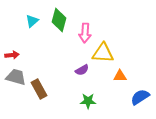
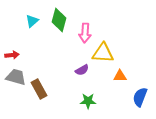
blue semicircle: rotated 36 degrees counterclockwise
